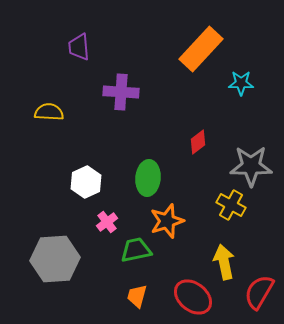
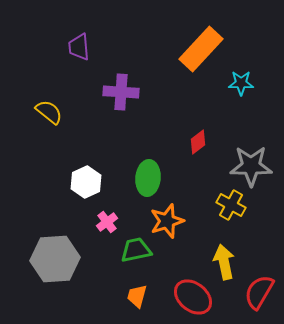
yellow semicircle: rotated 36 degrees clockwise
